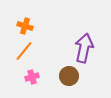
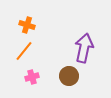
orange cross: moved 2 px right, 1 px up
